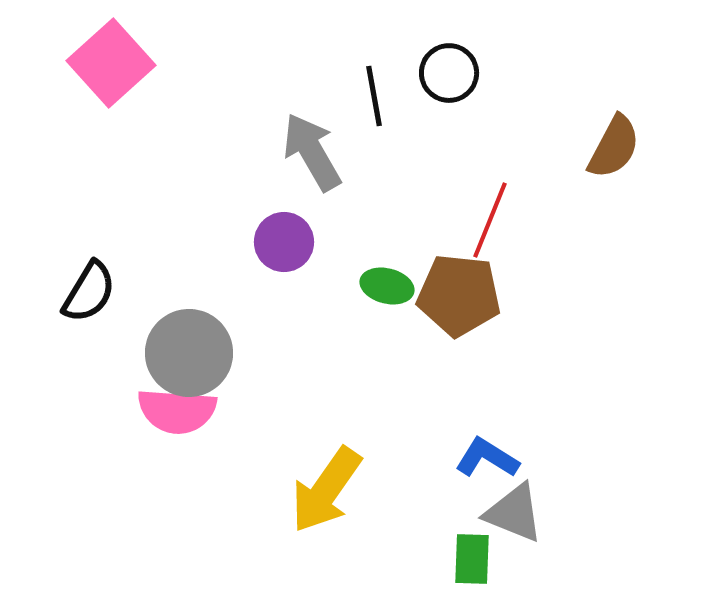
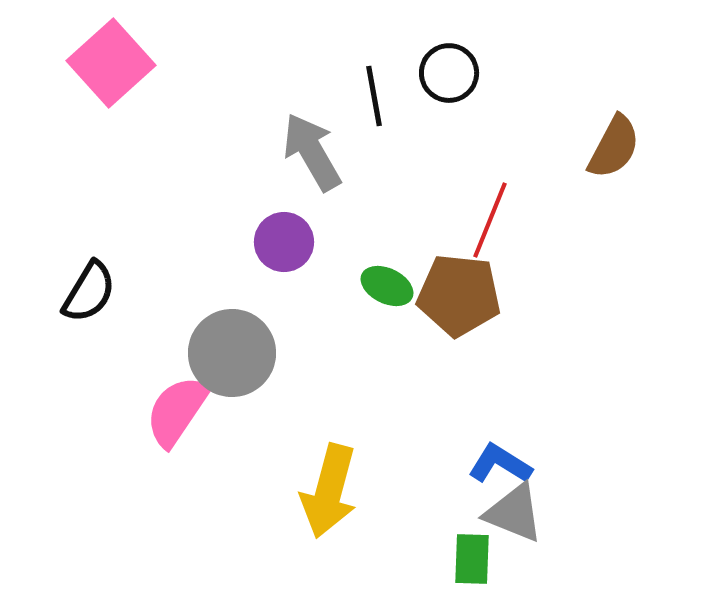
green ellipse: rotated 12 degrees clockwise
gray circle: moved 43 px right
pink semicircle: rotated 120 degrees clockwise
blue L-shape: moved 13 px right, 6 px down
yellow arrow: moved 3 px right, 1 px down; rotated 20 degrees counterclockwise
